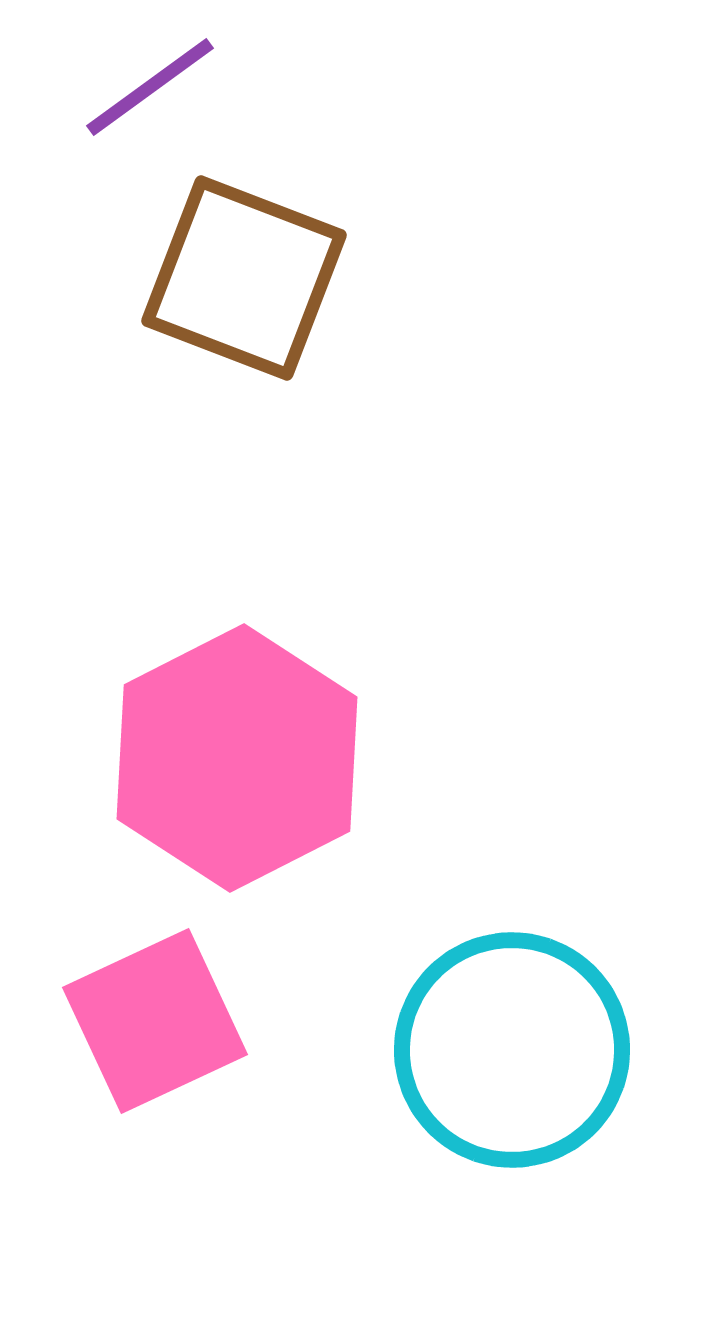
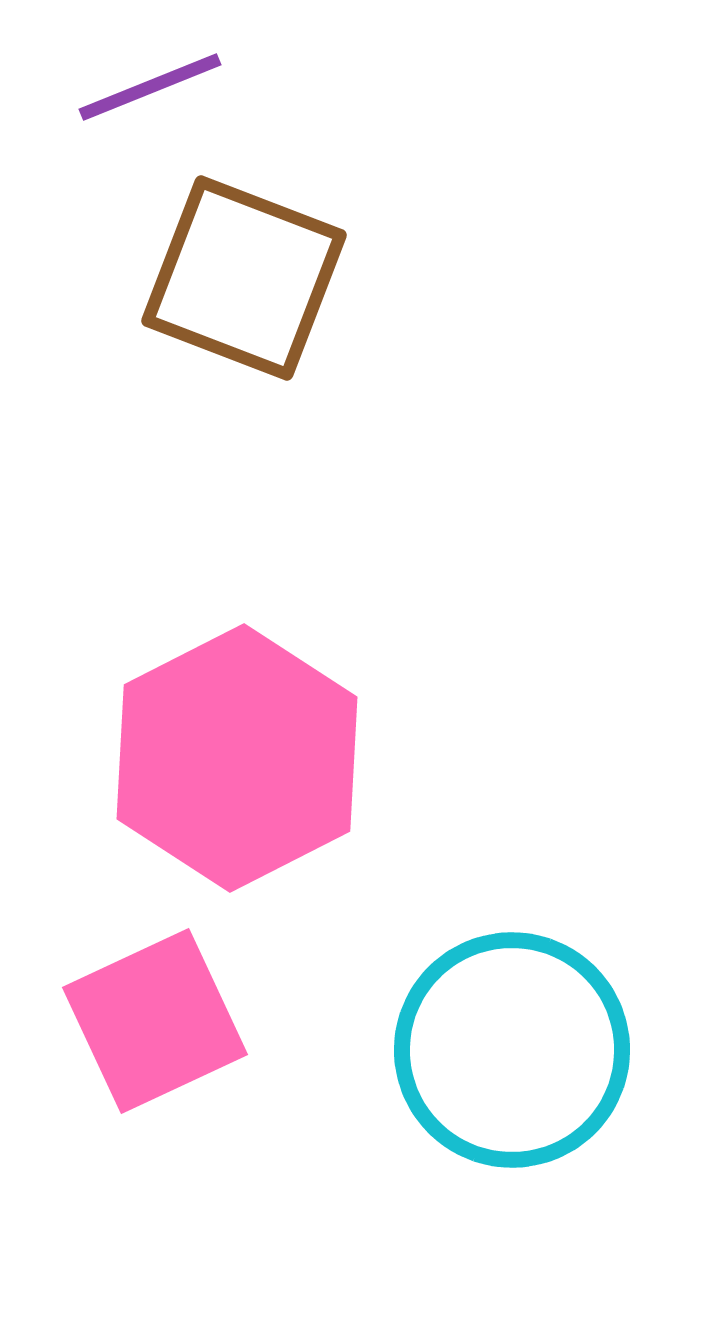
purple line: rotated 14 degrees clockwise
